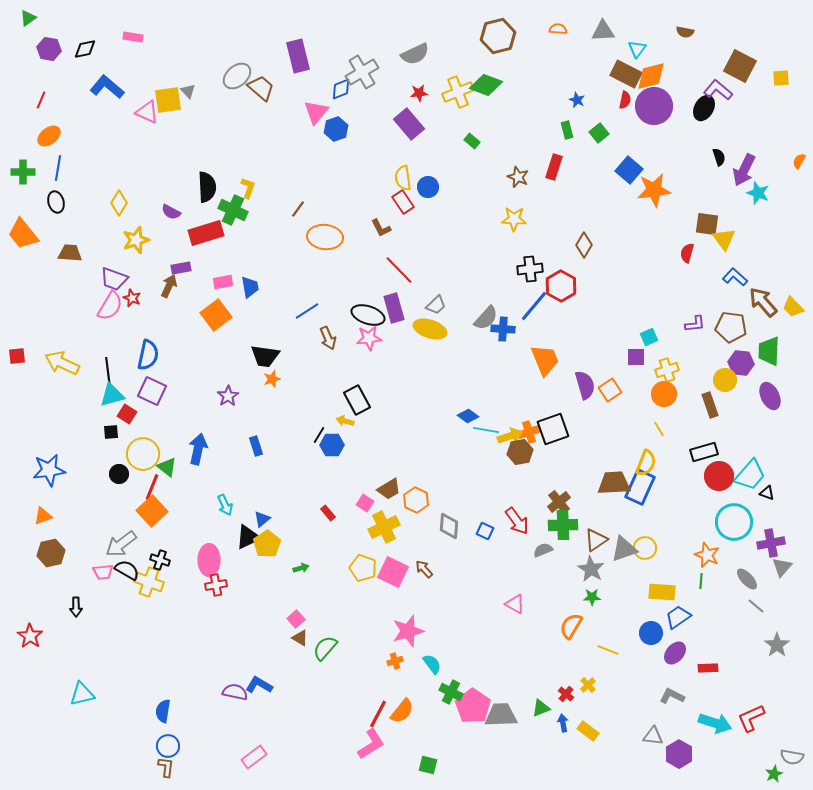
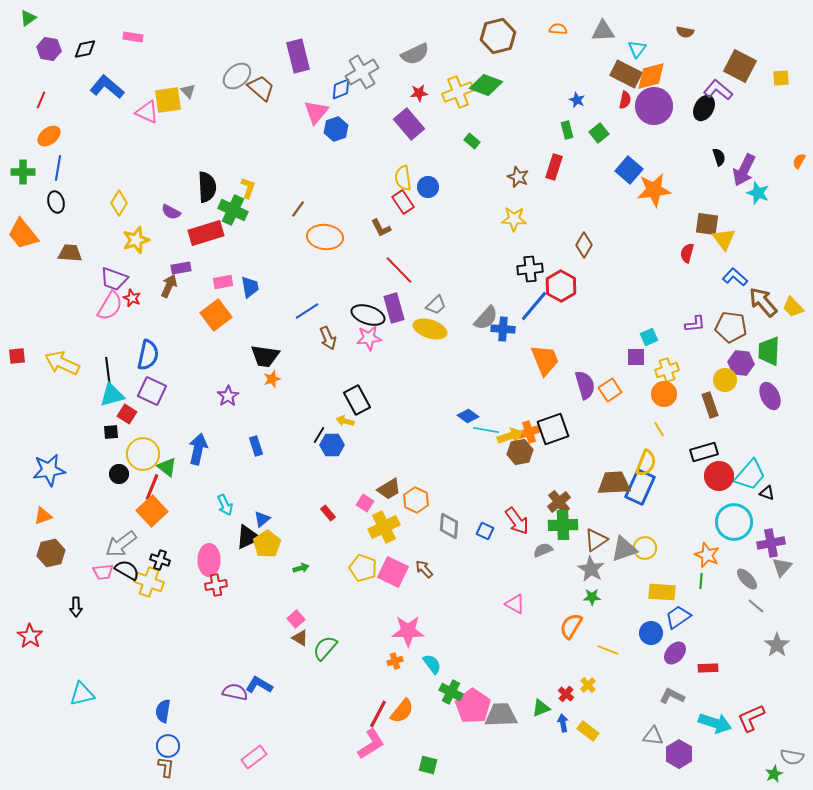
pink star at (408, 631): rotated 16 degrees clockwise
